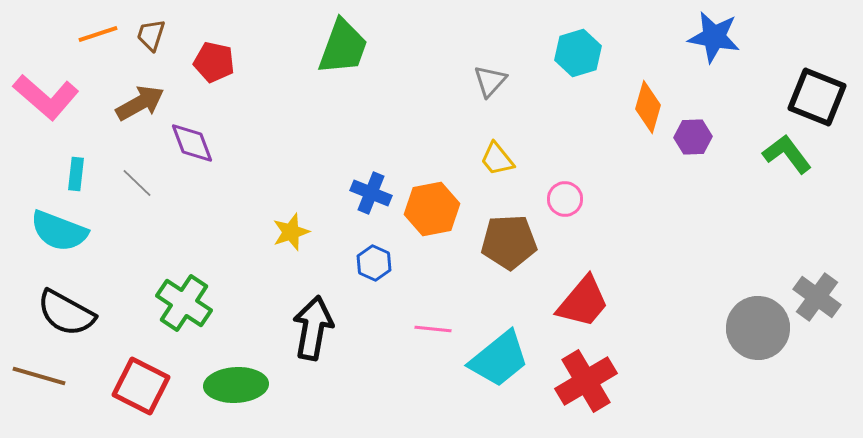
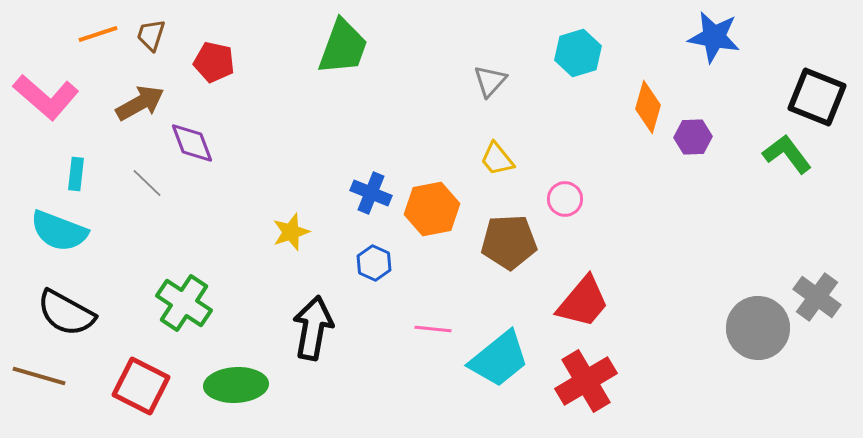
gray line: moved 10 px right
